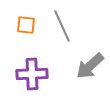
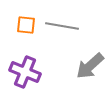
gray line: rotated 56 degrees counterclockwise
purple cross: moved 7 px left, 2 px up; rotated 24 degrees clockwise
